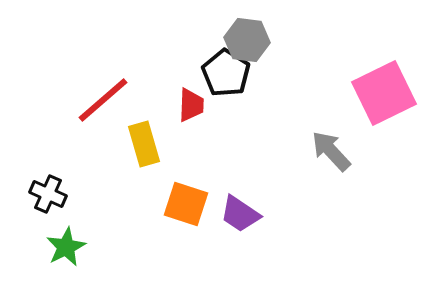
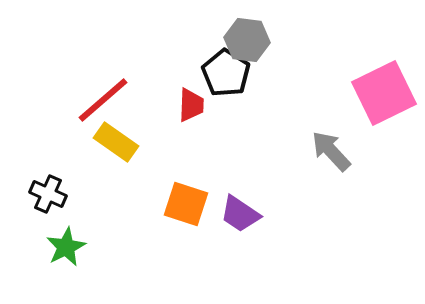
yellow rectangle: moved 28 px left, 2 px up; rotated 39 degrees counterclockwise
